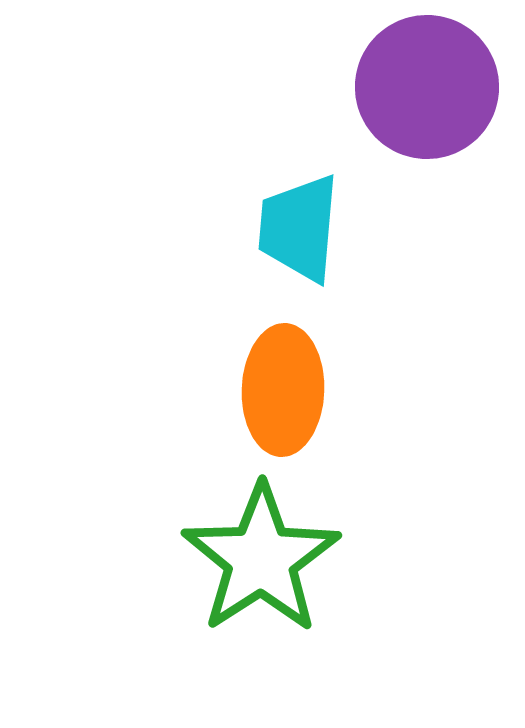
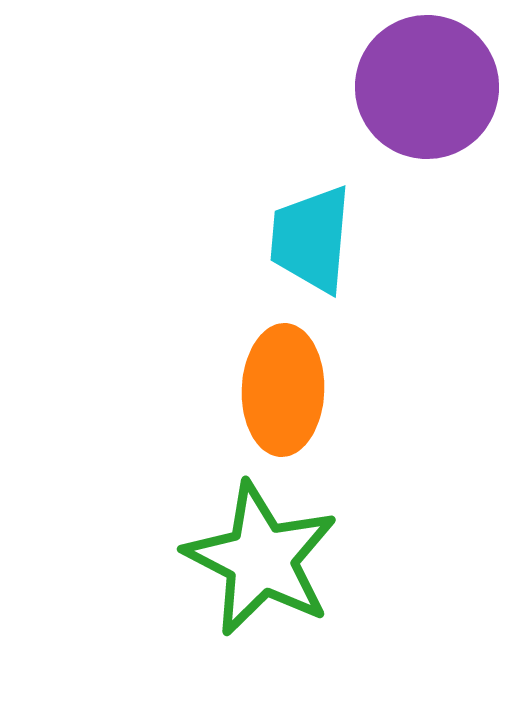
cyan trapezoid: moved 12 px right, 11 px down
green star: rotated 12 degrees counterclockwise
